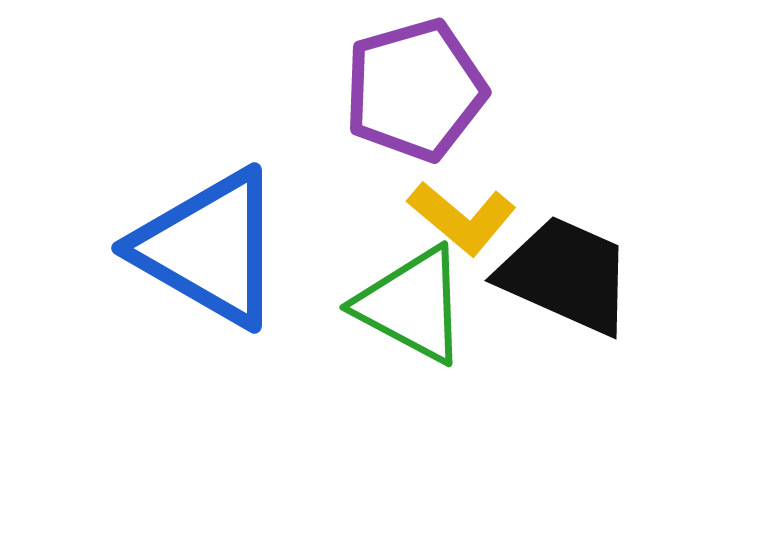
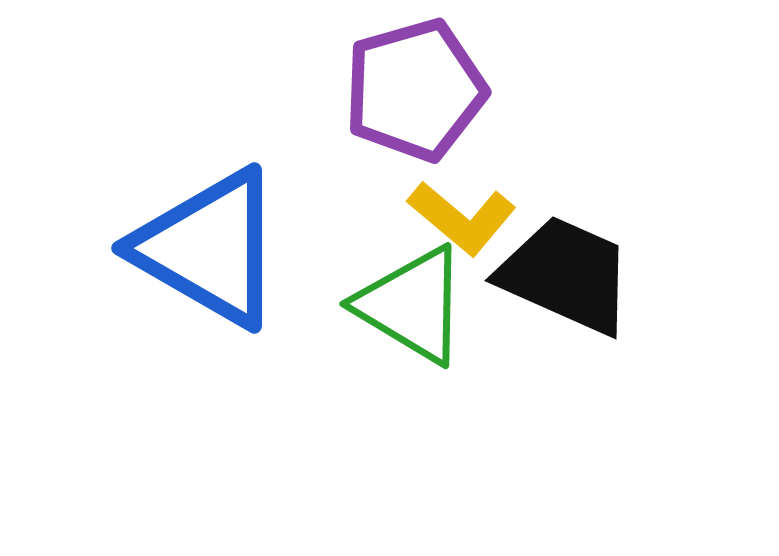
green triangle: rotated 3 degrees clockwise
